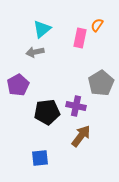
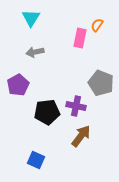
cyan triangle: moved 11 px left, 11 px up; rotated 18 degrees counterclockwise
gray pentagon: rotated 20 degrees counterclockwise
blue square: moved 4 px left, 2 px down; rotated 30 degrees clockwise
